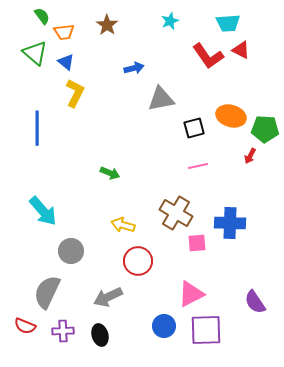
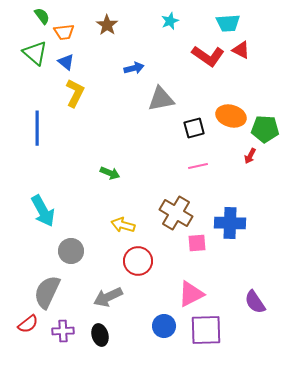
red L-shape: rotated 20 degrees counterclockwise
cyan arrow: rotated 12 degrees clockwise
red semicircle: moved 3 px right, 2 px up; rotated 60 degrees counterclockwise
